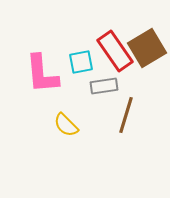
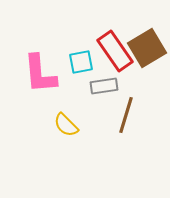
pink L-shape: moved 2 px left
